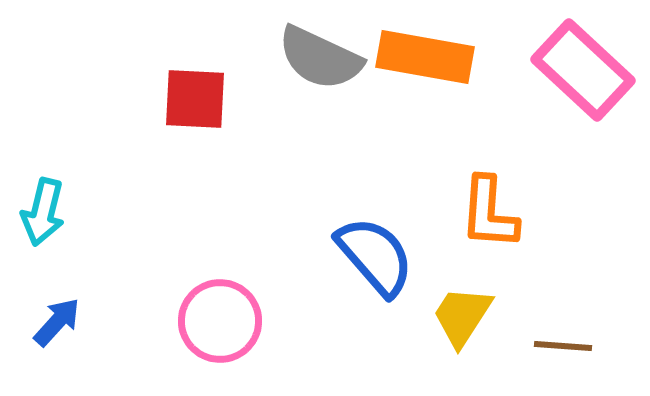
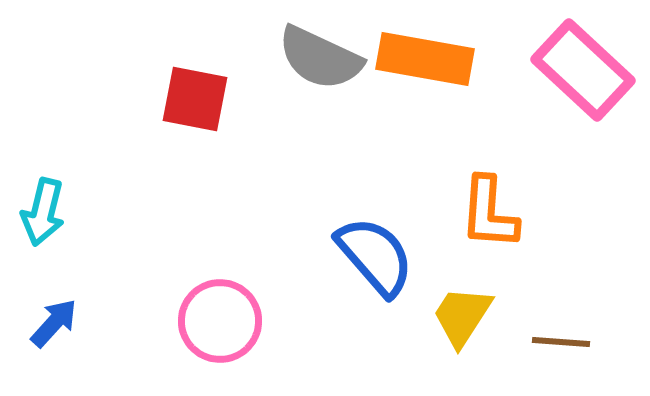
orange rectangle: moved 2 px down
red square: rotated 8 degrees clockwise
blue arrow: moved 3 px left, 1 px down
brown line: moved 2 px left, 4 px up
